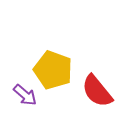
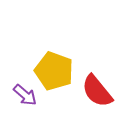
yellow pentagon: moved 1 px right, 1 px down
